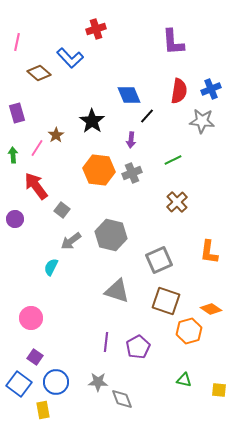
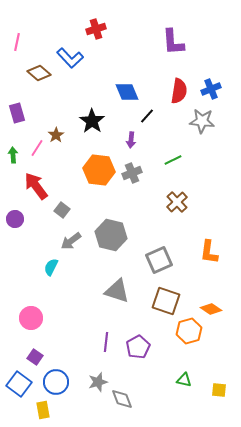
blue diamond at (129, 95): moved 2 px left, 3 px up
gray star at (98, 382): rotated 18 degrees counterclockwise
